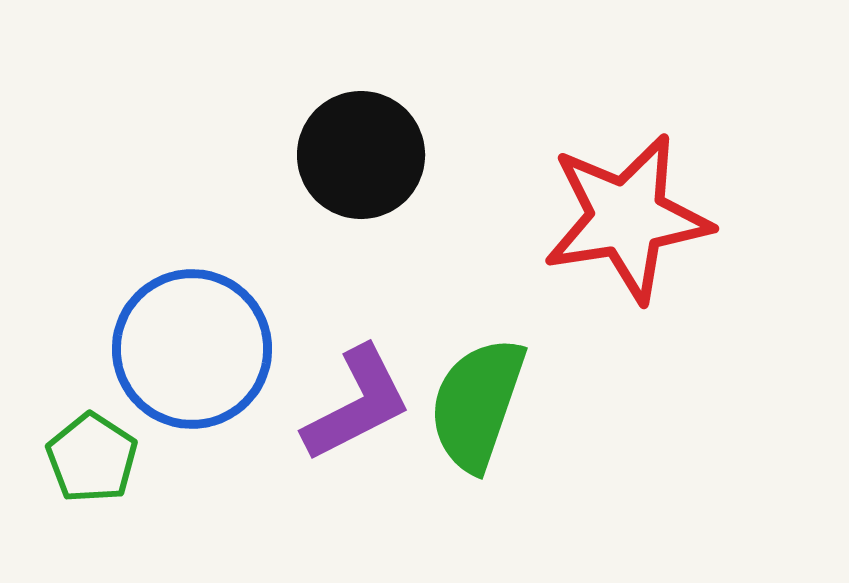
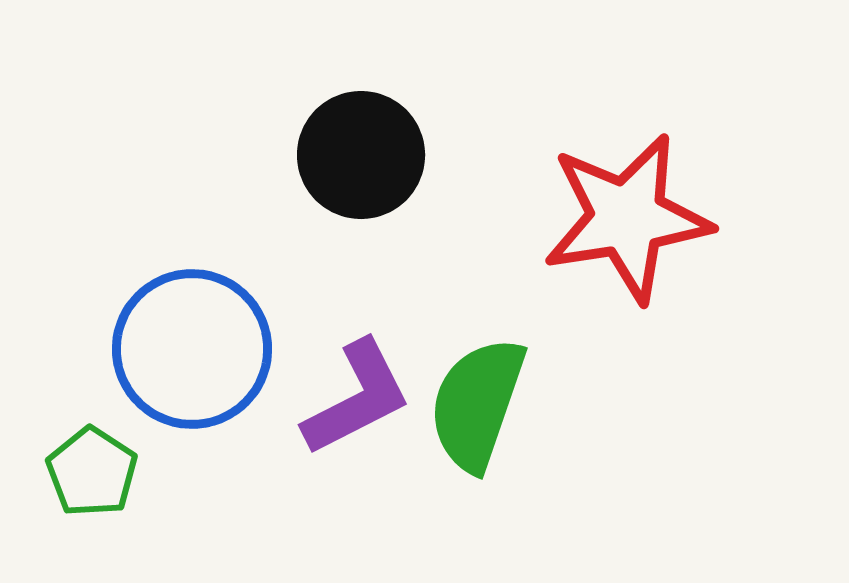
purple L-shape: moved 6 px up
green pentagon: moved 14 px down
